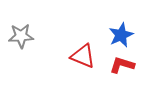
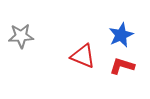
red L-shape: moved 1 px down
